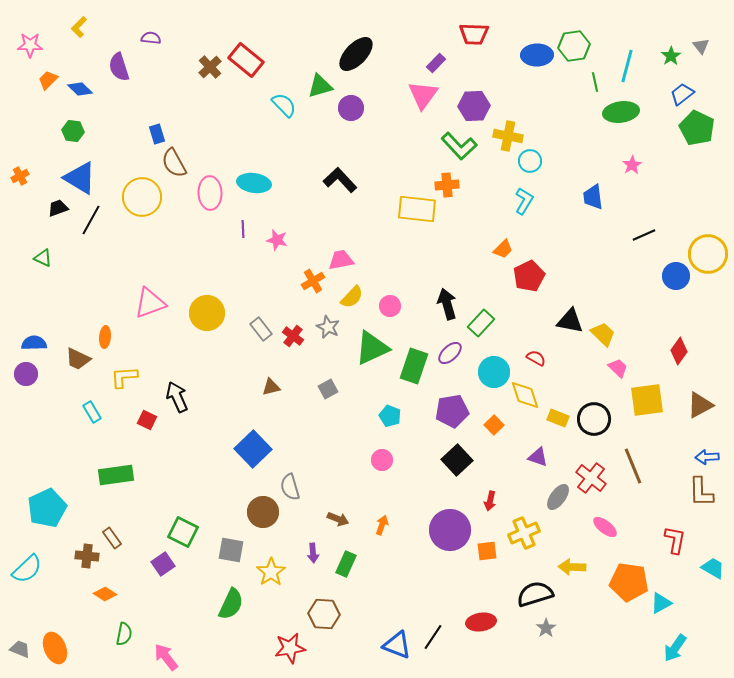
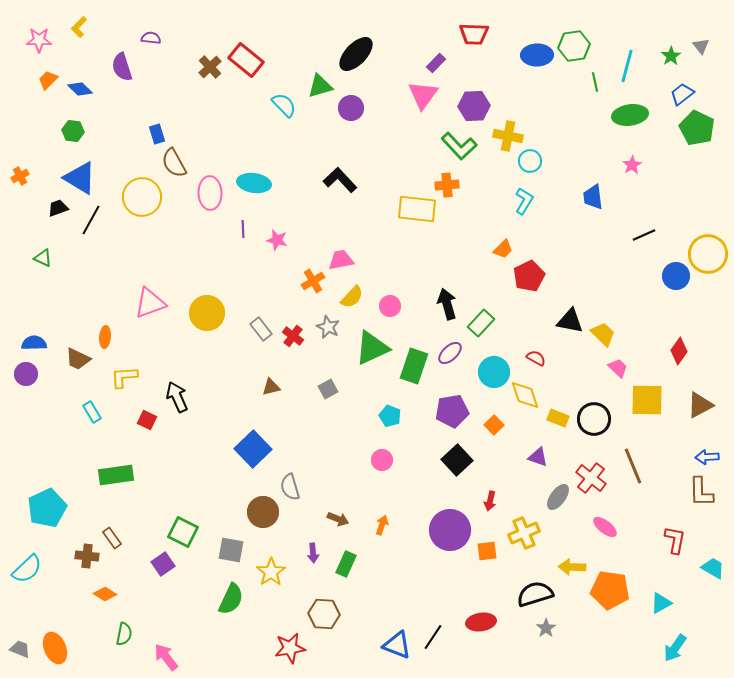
pink star at (30, 45): moved 9 px right, 5 px up
purple semicircle at (119, 67): moved 3 px right
green ellipse at (621, 112): moved 9 px right, 3 px down
yellow square at (647, 400): rotated 9 degrees clockwise
orange pentagon at (629, 582): moved 19 px left, 8 px down
green semicircle at (231, 604): moved 5 px up
